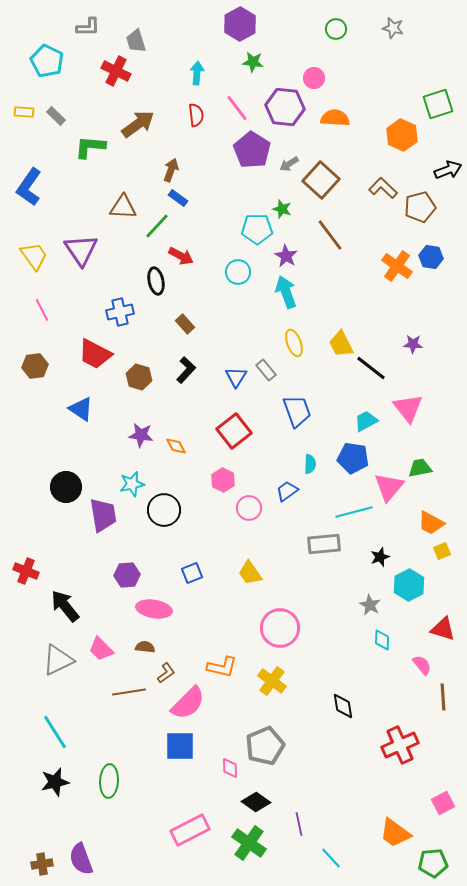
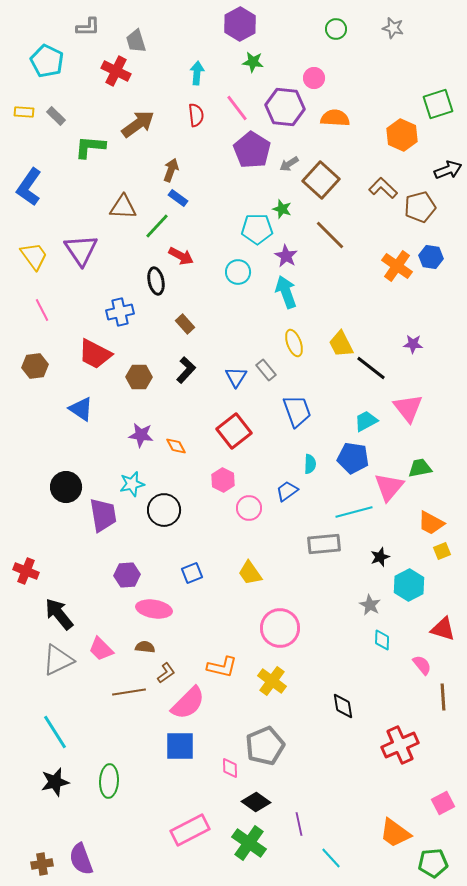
brown line at (330, 235): rotated 8 degrees counterclockwise
brown hexagon at (139, 377): rotated 15 degrees counterclockwise
black arrow at (65, 606): moved 6 px left, 8 px down
